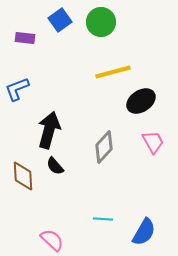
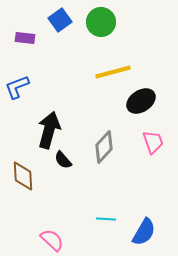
blue L-shape: moved 2 px up
pink trapezoid: rotated 10 degrees clockwise
black semicircle: moved 8 px right, 6 px up
cyan line: moved 3 px right
